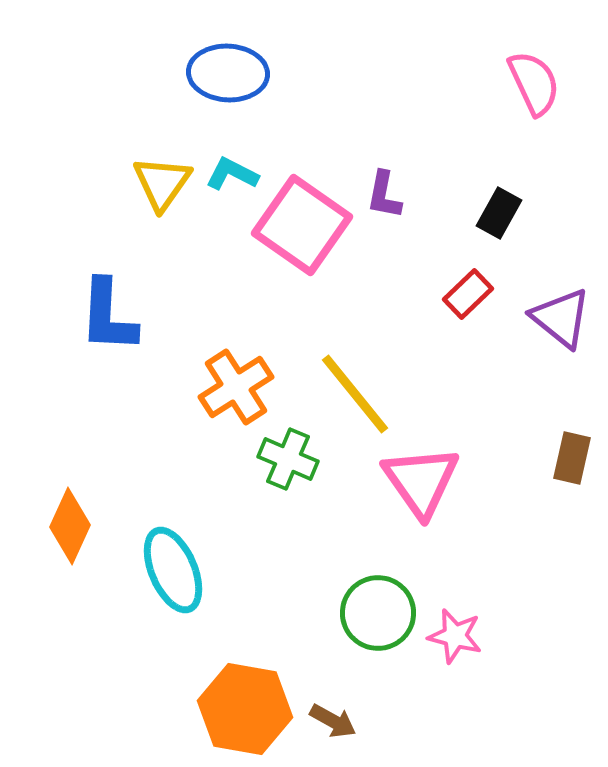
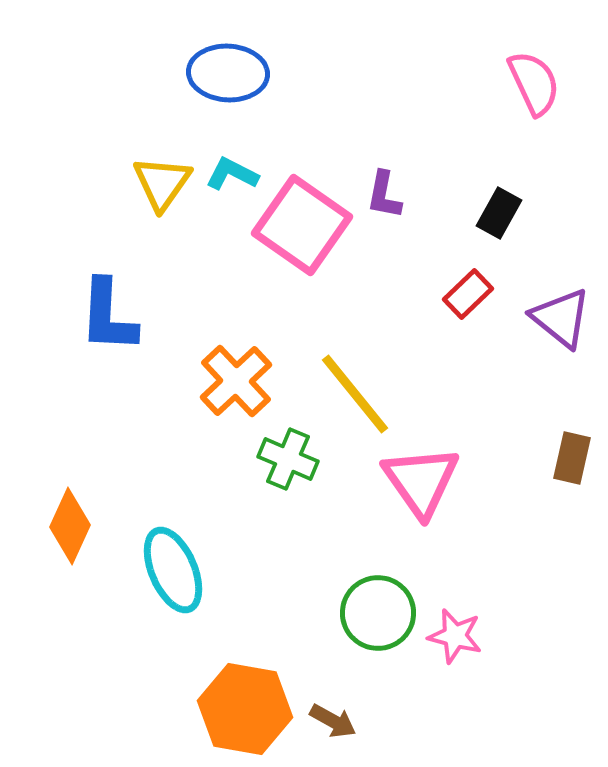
orange cross: moved 6 px up; rotated 10 degrees counterclockwise
